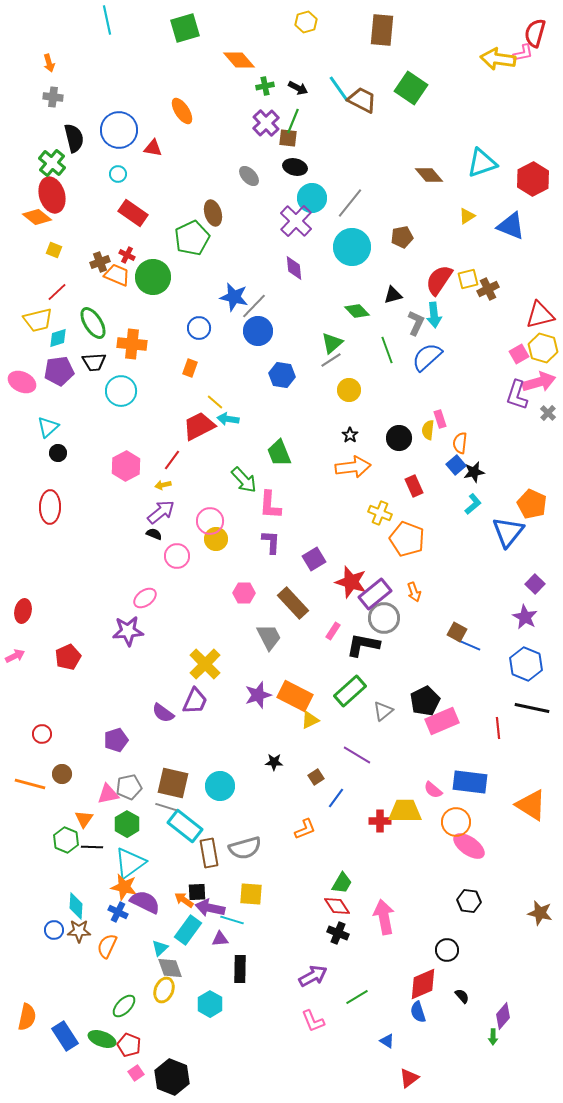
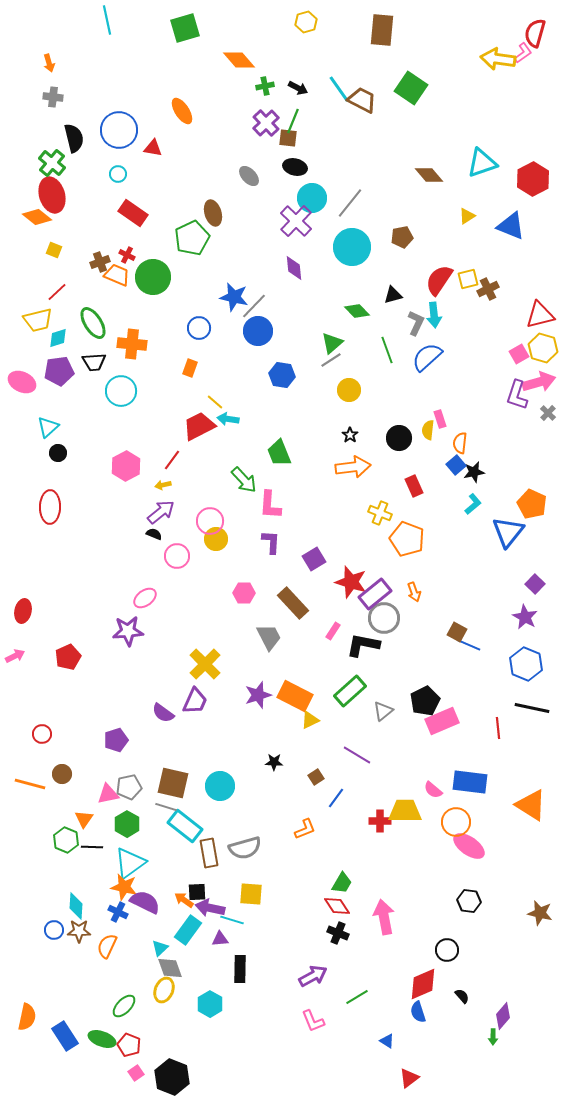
pink L-shape at (523, 53): rotated 25 degrees counterclockwise
